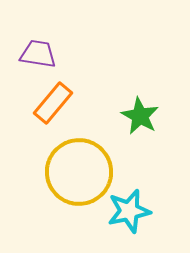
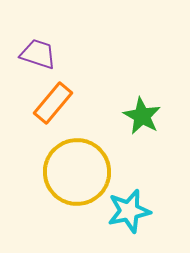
purple trapezoid: rotated 9 degrees clockwise
green star: moved 2 px right
yellow circle: moved 2 px left
